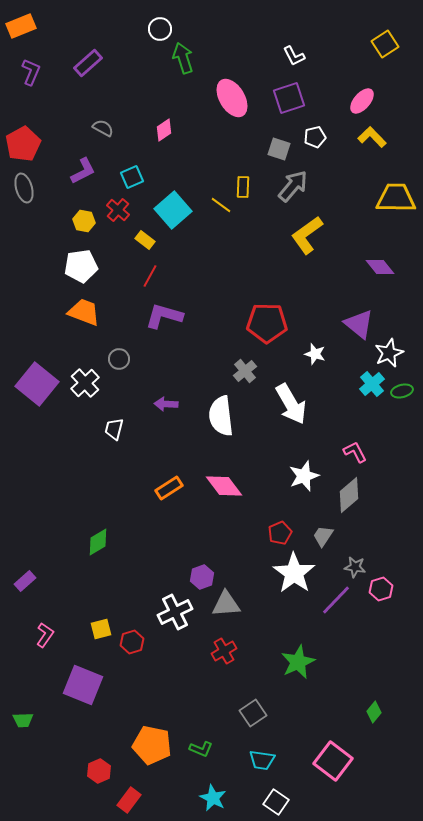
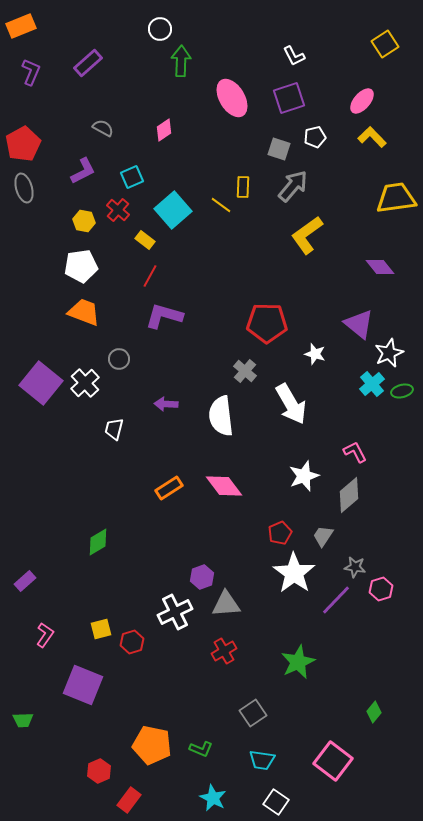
green arrow at (183, 58): moved 2 px left, 3 px down; rotated 20 degrees clockwise
yellow trapezoid at (396, 198): rotated 9 degrees counterclockwise
gray cross at (245, 371): rotated 10 degrees counterclockwise
purple square at (37, 384): moved 4 px right, 1 px up
